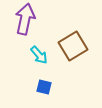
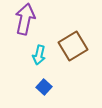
cyan arrow: rotated 54 degrees clockwise
blue square: rotated 28 degrees clockwise
